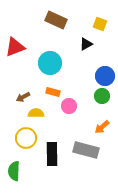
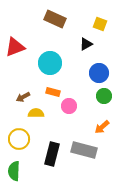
brown rectangle: moved 1 px left, 1 px up
blue circle: moved 6 px left, 3 px up
green circle: moved 2 px right
yellow circle: moved 7 px left, 1 px down
gray rectangle: moved 2 px left
black rectangle: rotated 15 degrees clockwise
